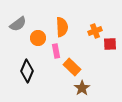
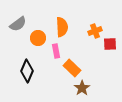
orange rectangle: moved 1 px down
